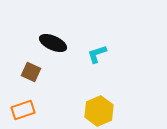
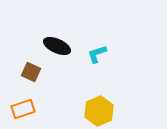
black ellipse: moved 4 px right, 3 px down
orange rectangle: moved 1 px up
